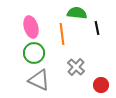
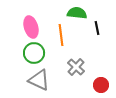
orange line: moved 1 px left, 1 px down
